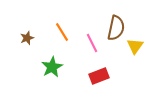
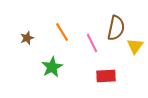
red rectangle: moved 7 px right; rotated 18 degrees clockwise
